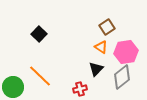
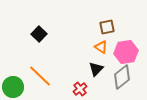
brown square: rotated 21 degrees clockwise
red cross: rotated 24 degrees counterclockwise
